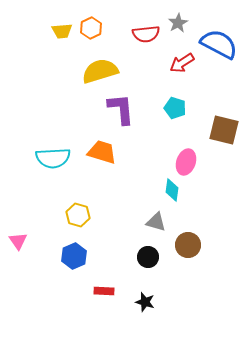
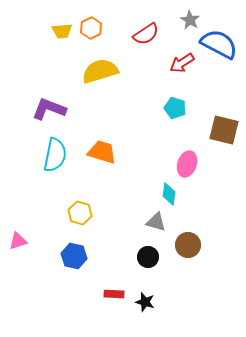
gray star: moved 12 px right, 3 px up; rotated 12 degrees counterclockwise
red semicircle: rotated 28 degrees counterclockwise
purple L-shape: moved 72 px left; rotated 64 degrees counterclockwise
cyan semicircle: moved 2 px right, 3 px up; rotated 76 degrees counterclockwise
pink ellipse: moved 1 px right, 2 px down
cyan diamond: moved 3 px left, 4 px down
yellow hexagon: moved 2 px right, 2 px up
pink triangle: rotated 48 degrees clockwise
blue hexagon: rotated 25 degrees counterclockwise
red rectangle: moved 10 px right, 3 px down
